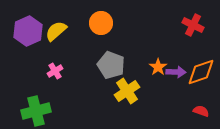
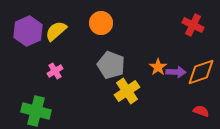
green cross: rotated 28 degrees clockwise
